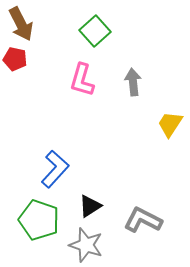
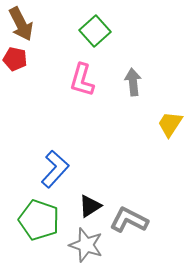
gray L-shape: moved 14 px left
